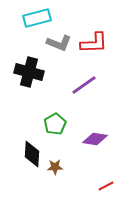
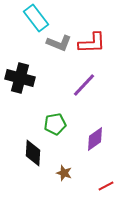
cyan rectangle: moved 1 px left; rotated 68 degrees clockwise
red L-shape: moved 2 px left
black cross: moved 9 px left, 6 px down
purple line: rotated 12 degrees counterclockwise
green pentagon: rotated 20 degrees clockwise
purple diamond: rotated 45 degrees counterclockwise
black diamond: moved 1 px right, 1 px up
brown star: moved 9 px right, 6 px down; rotated 21 degrees clockwise
